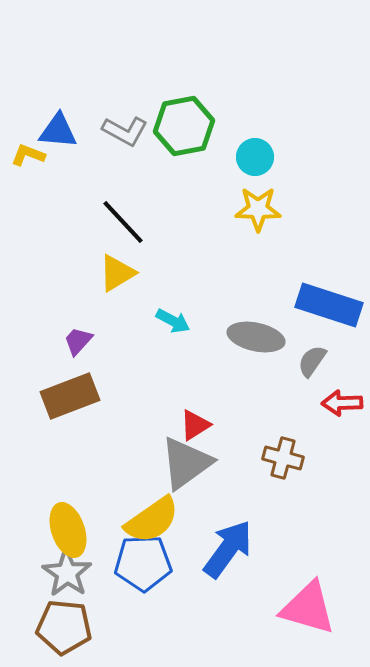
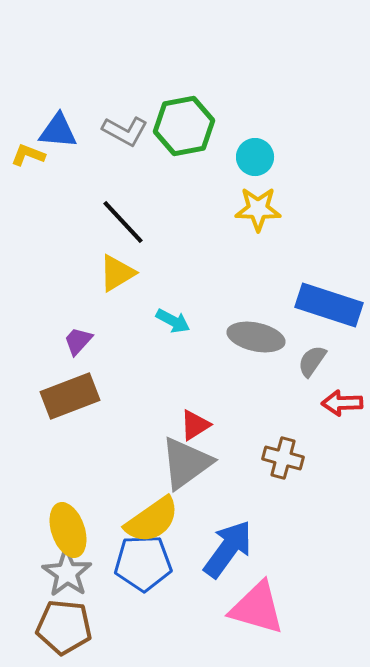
pink triangle: moved 51 px left
